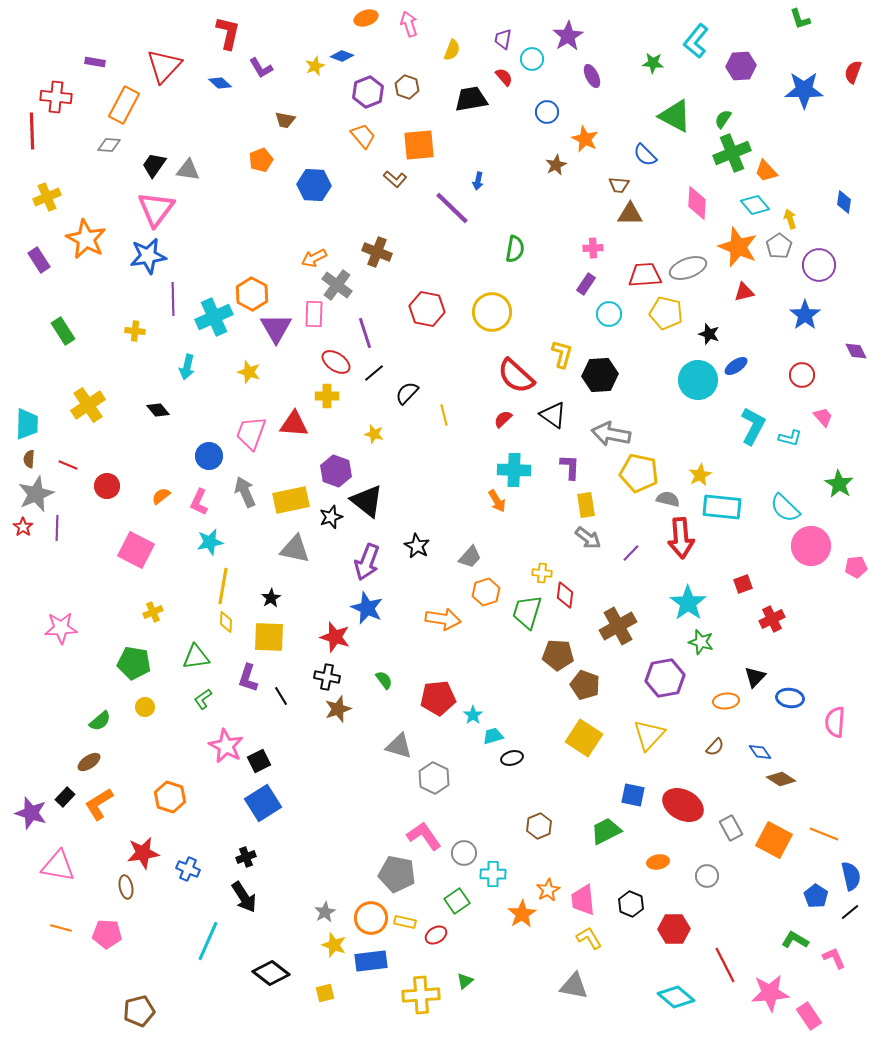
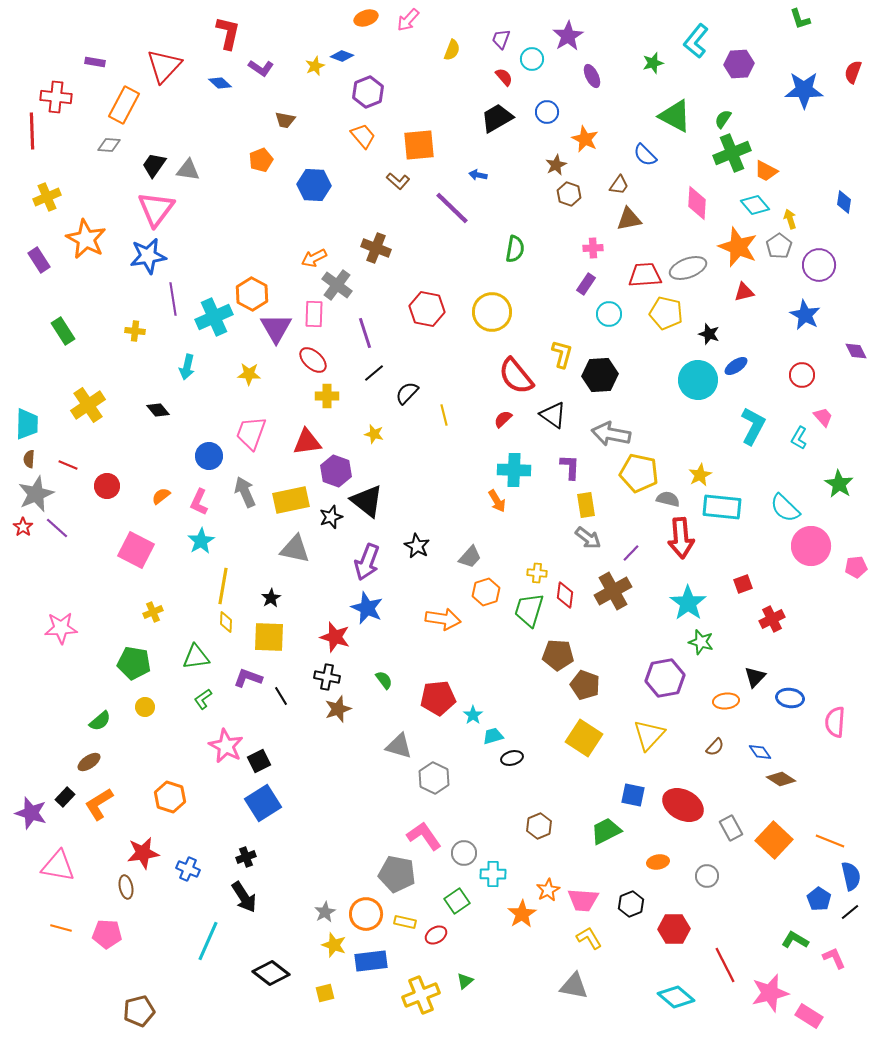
pink arrow at (409, 24): moved 1 px left, 4 px up; rotated 120 degrees counterclockwise
purple trapezoid at (503, 39): moved 2 px left; rotated 10 degrees clockwise
green star at (653, 63): rotated 20 degrees counterclockwise
purple hexagon at (741, 66): moved 2 px left, 2 px up
purple L-shape at (261, 68): rotated 25 degrees counterclockwise
brown hexagon at (407, 87): moved 162 px right, 107 px down
black trapezoid at (471, 99): moved 26 px right, 19 px down; rotated 20 degrees counterclockwise
orange trapezoid at (766, 171): rotated 20 degrees counterclockwise
brown L-shape at (395, 179): moved 3 px right, 2 px down
blue arrow at (478, 181): moved 6 px up; rotated 90 degrees clockwise
brown trapezoid at (619, 185): rotated 60 degrees counterclockwise
brown triangle at (630, 214): moved 1 px left, 5 px down; rotated 12 degrees counterclockwise
brown cross at (377, 252): moved 1 px left, 4 px up
purple line at (173, 299): rotated 8 degrees counterclockwise
blue star at (805, 315): rotated 8 degrees counterclockwise
red ellipse at (336, 362): moved 23 px left, 2 px up; rotated 8 degrees clockwise
yellow star at (249, 372): moved 2 px down; rotated 15 degrees counterclockwise
red semicircle at (516, 376): rotated 9 degrees clockwise
red triangle at (294, 424): moved 13 px right, 18 px down; rotated 12 degrees counterclockwise
cyan L-shape at (790, 438): moved 9 px right; rotated 105 degrees clockwise
purple line at (57, 528): rotated 50 degrees counterclockwise
cyan star at (210, 542): moved 9 px left, 1 px up; rotated 20 degrees counterclockwise
yellow cross at (542, 573): moved 5 px left
green trapezoid at (527, 612): moved 2 px right, 2 px up
brown cross at (618, 626): moved 5 px left, 35 px up
purple L-shape at (248, 678): rotated 92 degrees clockwise
orange line at (824, 834): moved 6 px right, 7 px down
orange square at (774, 840): rotated 15 degrees clockwise
blue pentagon at (816, 896): moved 3 px right, 3 px down
pink trapezoid at (583, 900): rotated 80 degrees counterclockwise
black hexagon at (631, 904): rotated 15 degrees clockwise
orange circle at (371, 918): moved 5 px left, 4 px up
pink star at (770, 993): rotated 9 degrees counterclockwise
yellow cross at (421, 995): rotated 18 degrees counterclockwise
pink rectangle at (809, 1016): rotated 24 degrees counterclockwise
